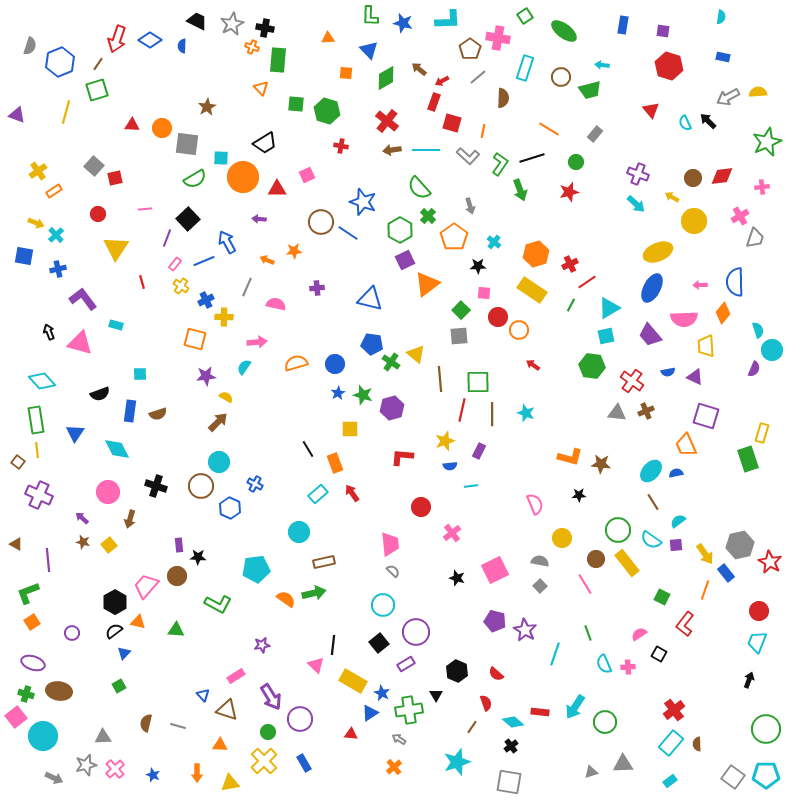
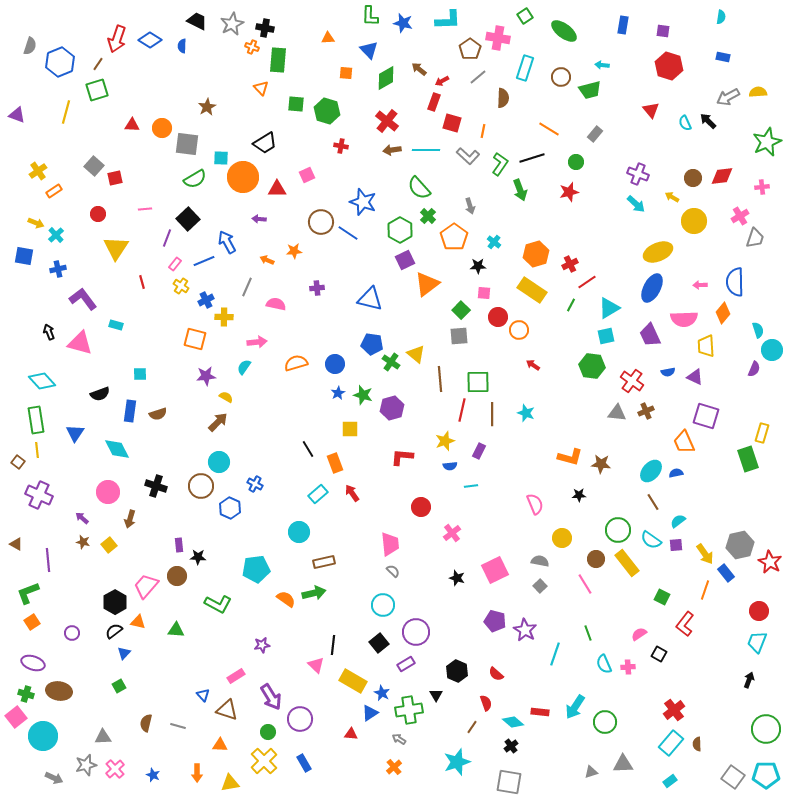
purple trapezoid at (650, 335): rotated 15 degrees clockwise
orange trapezoid at (686, 445): moved 2 px left, 3 px up
